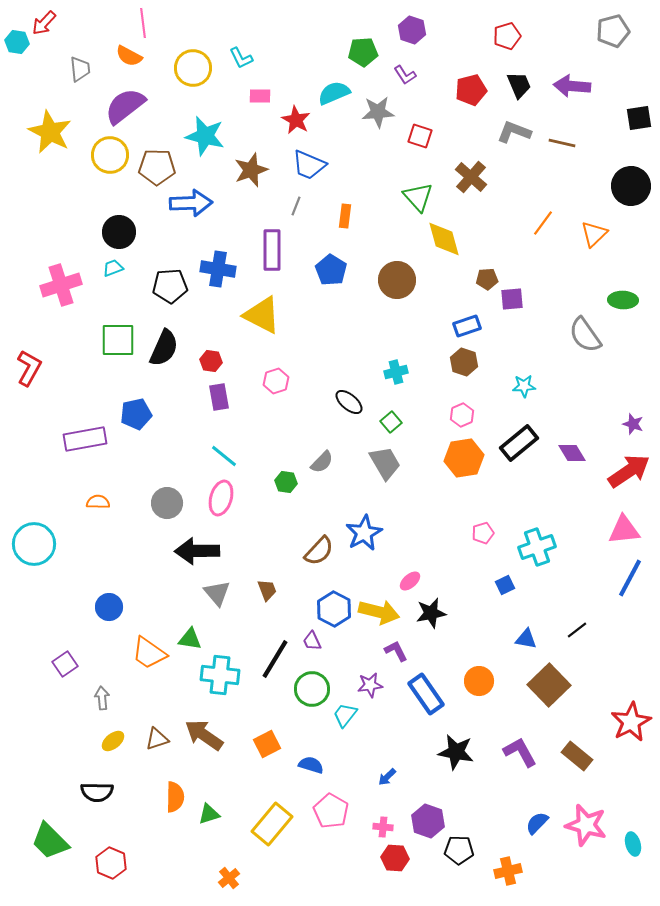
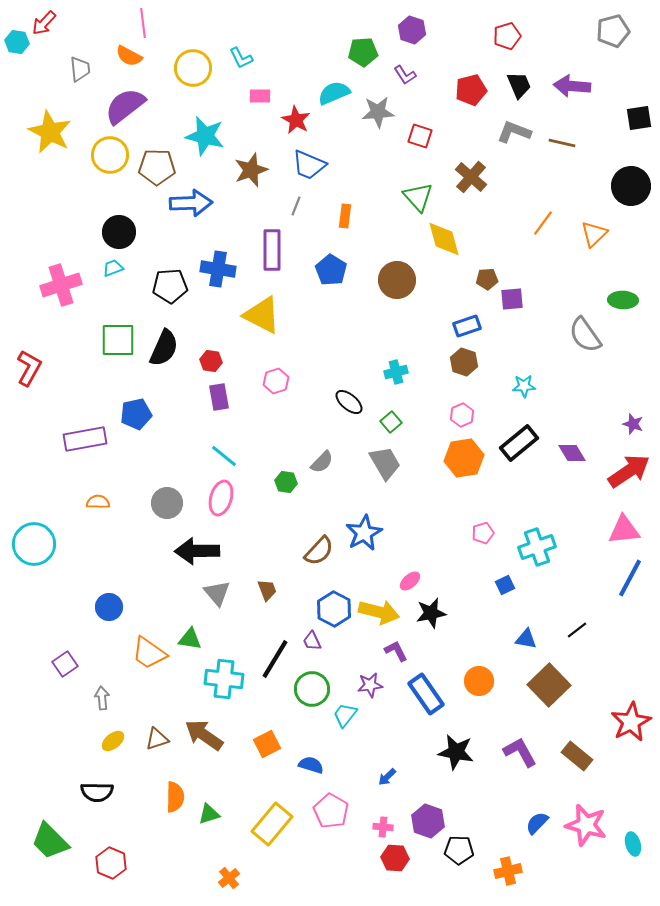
cyan cross at (220, 675): moved 4 px right, 4 px down
